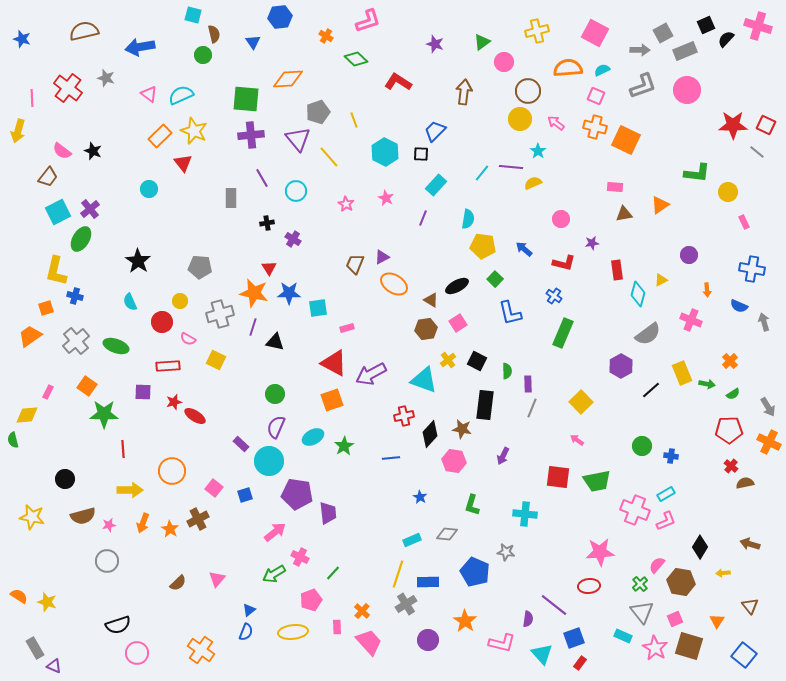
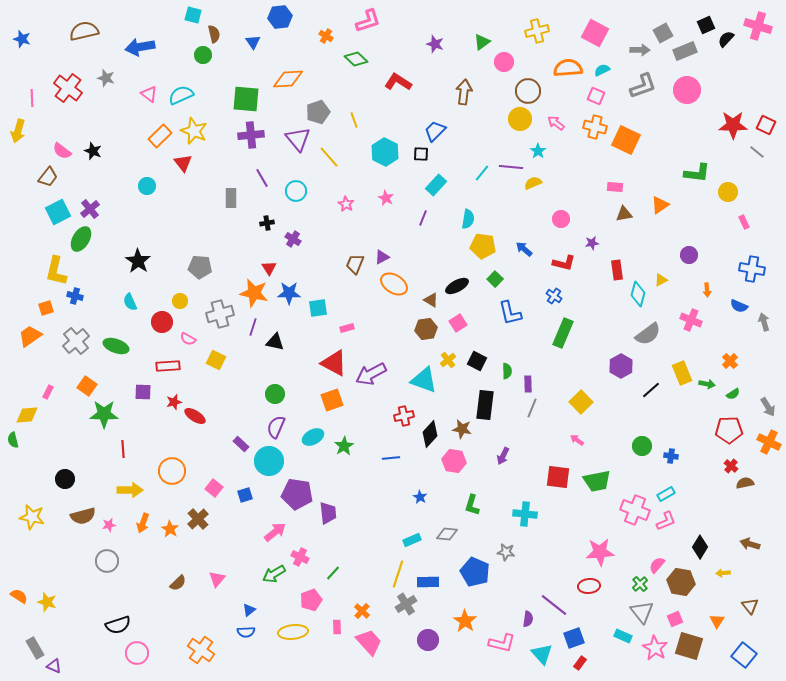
cyan circle at (149, 189): moved 2 px left, 3 px up
brown cross at (198, 519): rotated 15 degrees counterclockwise
blue semicircle at (246, 632): rotated 66 degrees clockwise
